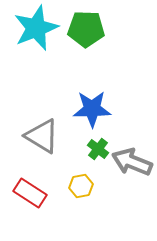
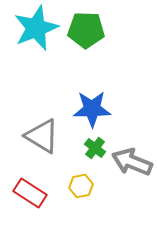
green pentagon: moved 1 px down
green cross: moved 3 px left, 1 px up
